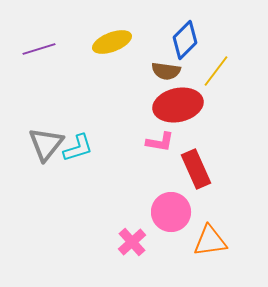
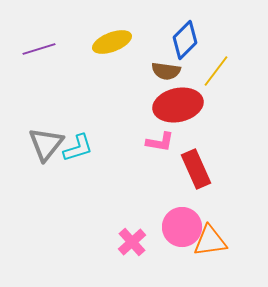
pink circle: moved 11 px right, 15 px down
